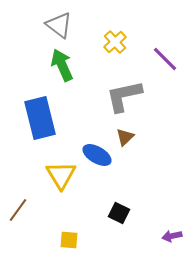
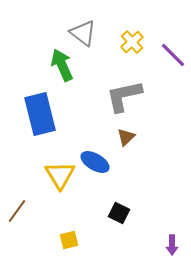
gray triangle: moved 24 px right, 8 px down
yellow cross: moved 17 px right
purple line: moved 8 px right, 4 px up
blue rectangle: moved 4 px up
brown triangle: moved 1 px right
blue ellipse: moved 2 px left, 7 px down
yellow triangle: moved 1 px left
brown line: moved 1 px left, 1 px down
purple arrow: moved 9 px down; rotated 78 degrees counterclockwise
yellow square: rotated 18 degrees counterclockwise
